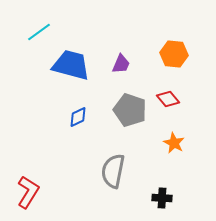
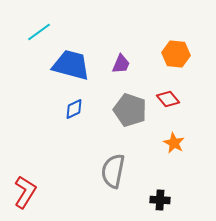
orange hexagon: moved 2 px right
blue diamond: moved 4 px left, 8 px up
red L-shape: moved 3 px left
black cross: moved 2 px left, 2 px down
